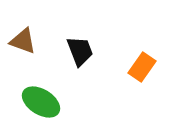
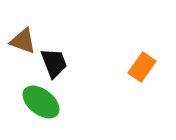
black trapezoid: moved 26 px left, 12 px down
green ellipse: rotated 6 degrees clockwise
